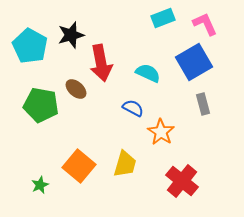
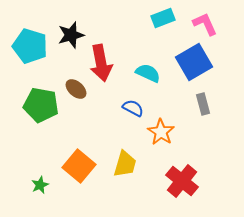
cyan pentagon: rotated 12 degrees counterclockwise
